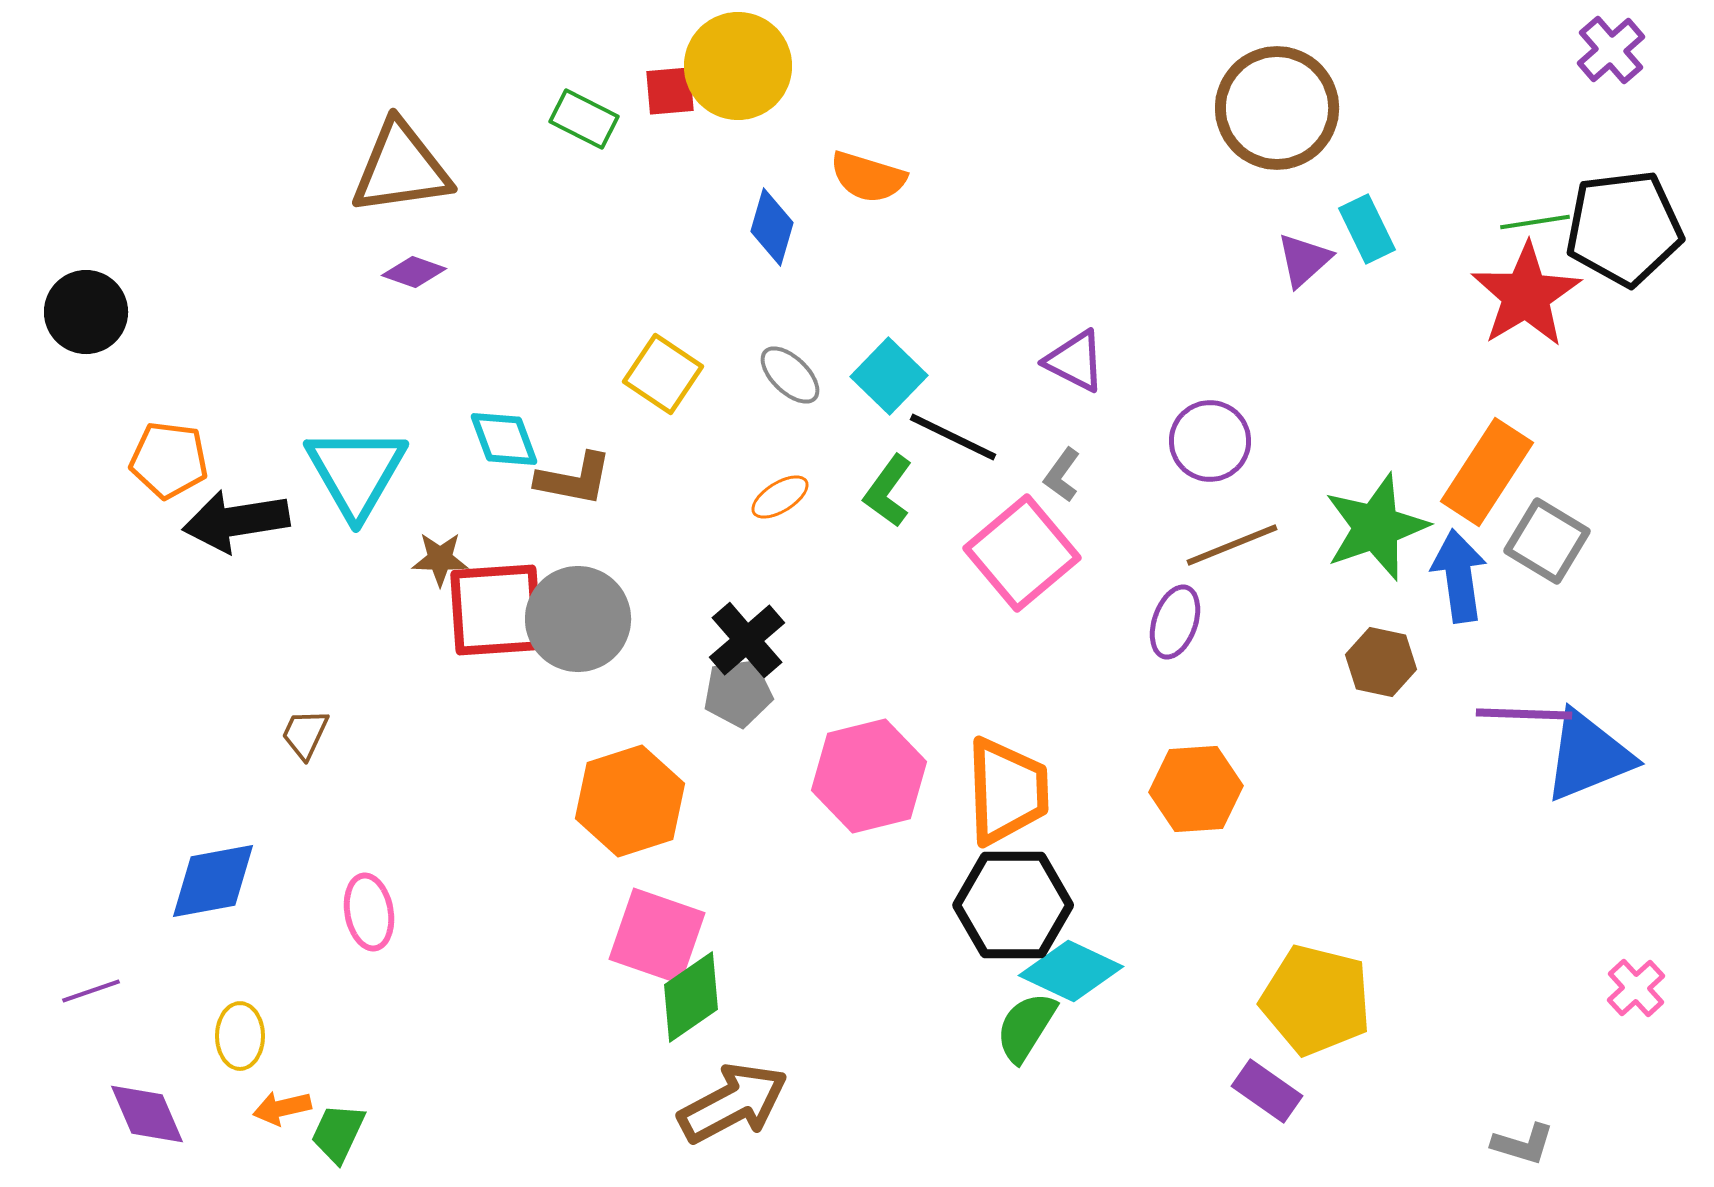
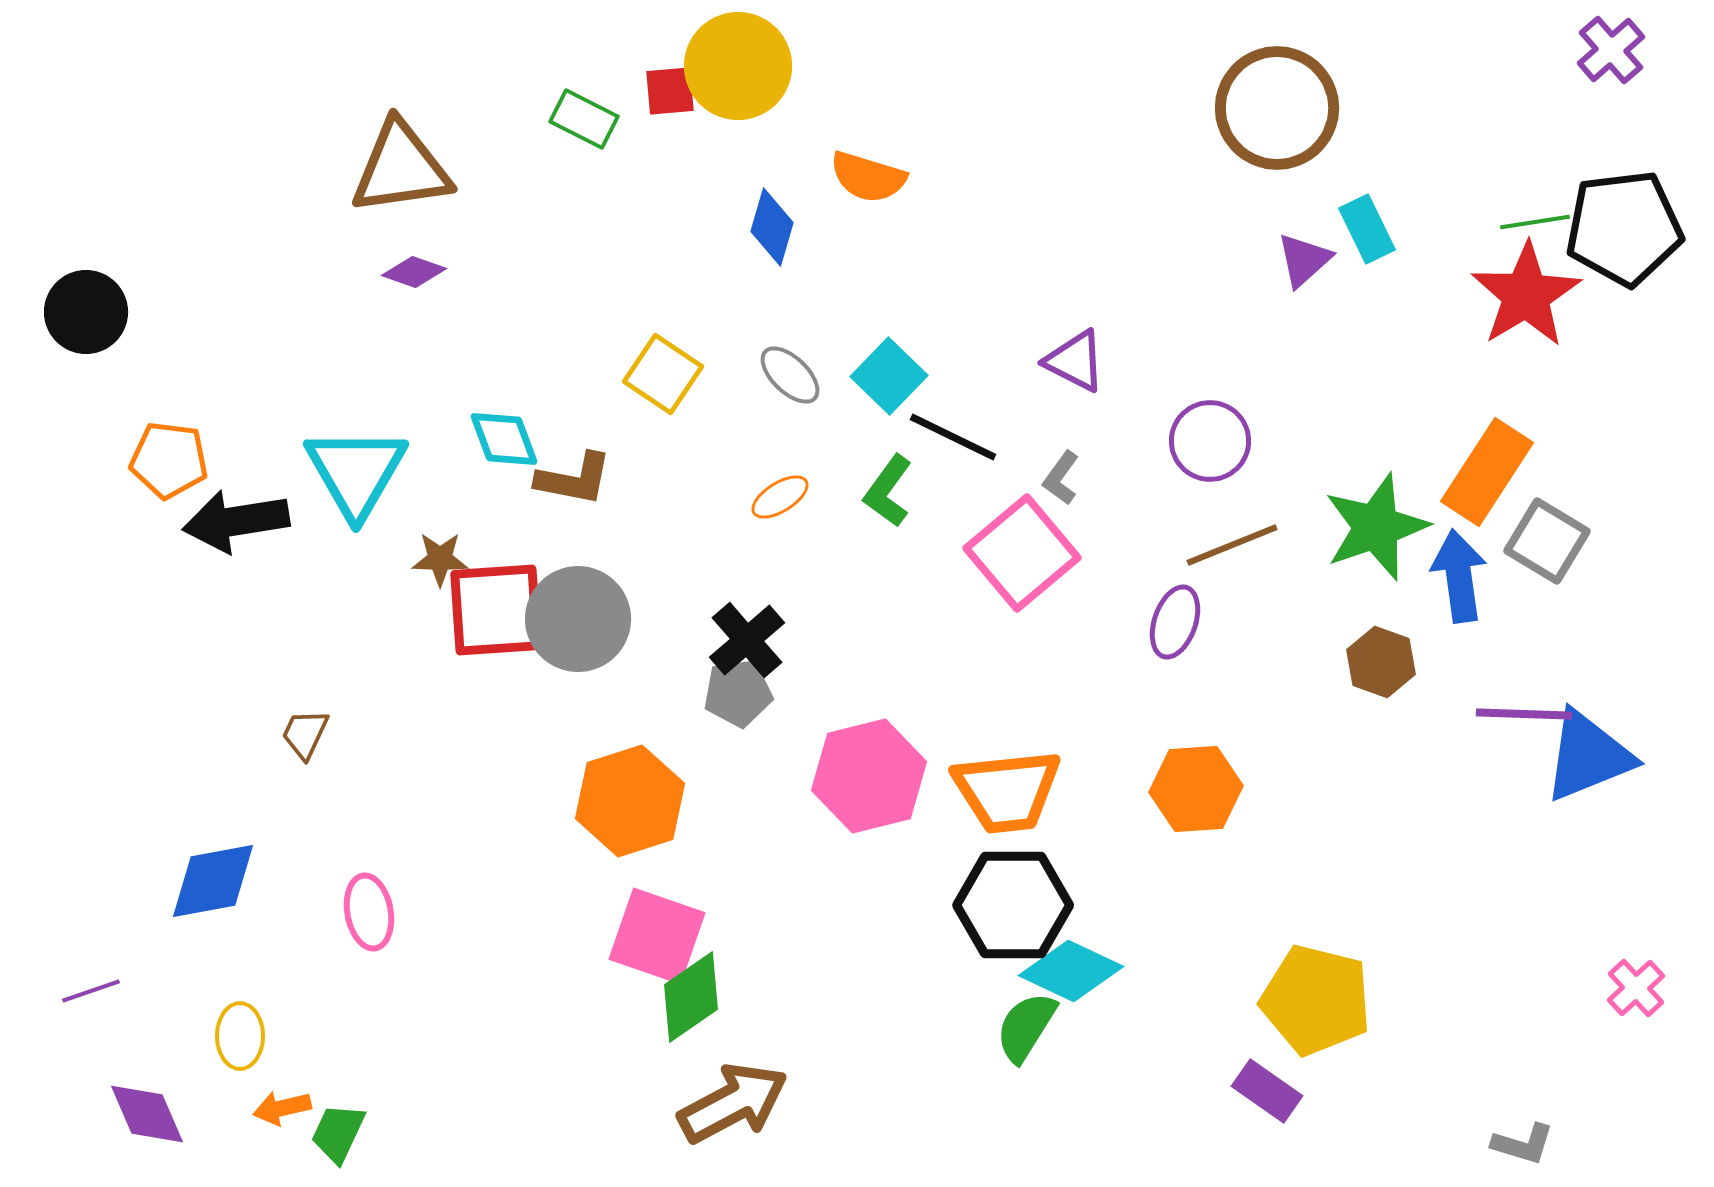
gray L-shape at (1062, 475): moved 1 px left, 3 px down
brown hexagon at (1381, 662): rotated 8 degrees clockwise
orange trapezoid at (1007, 791): rotated 86 degrees clockwise
